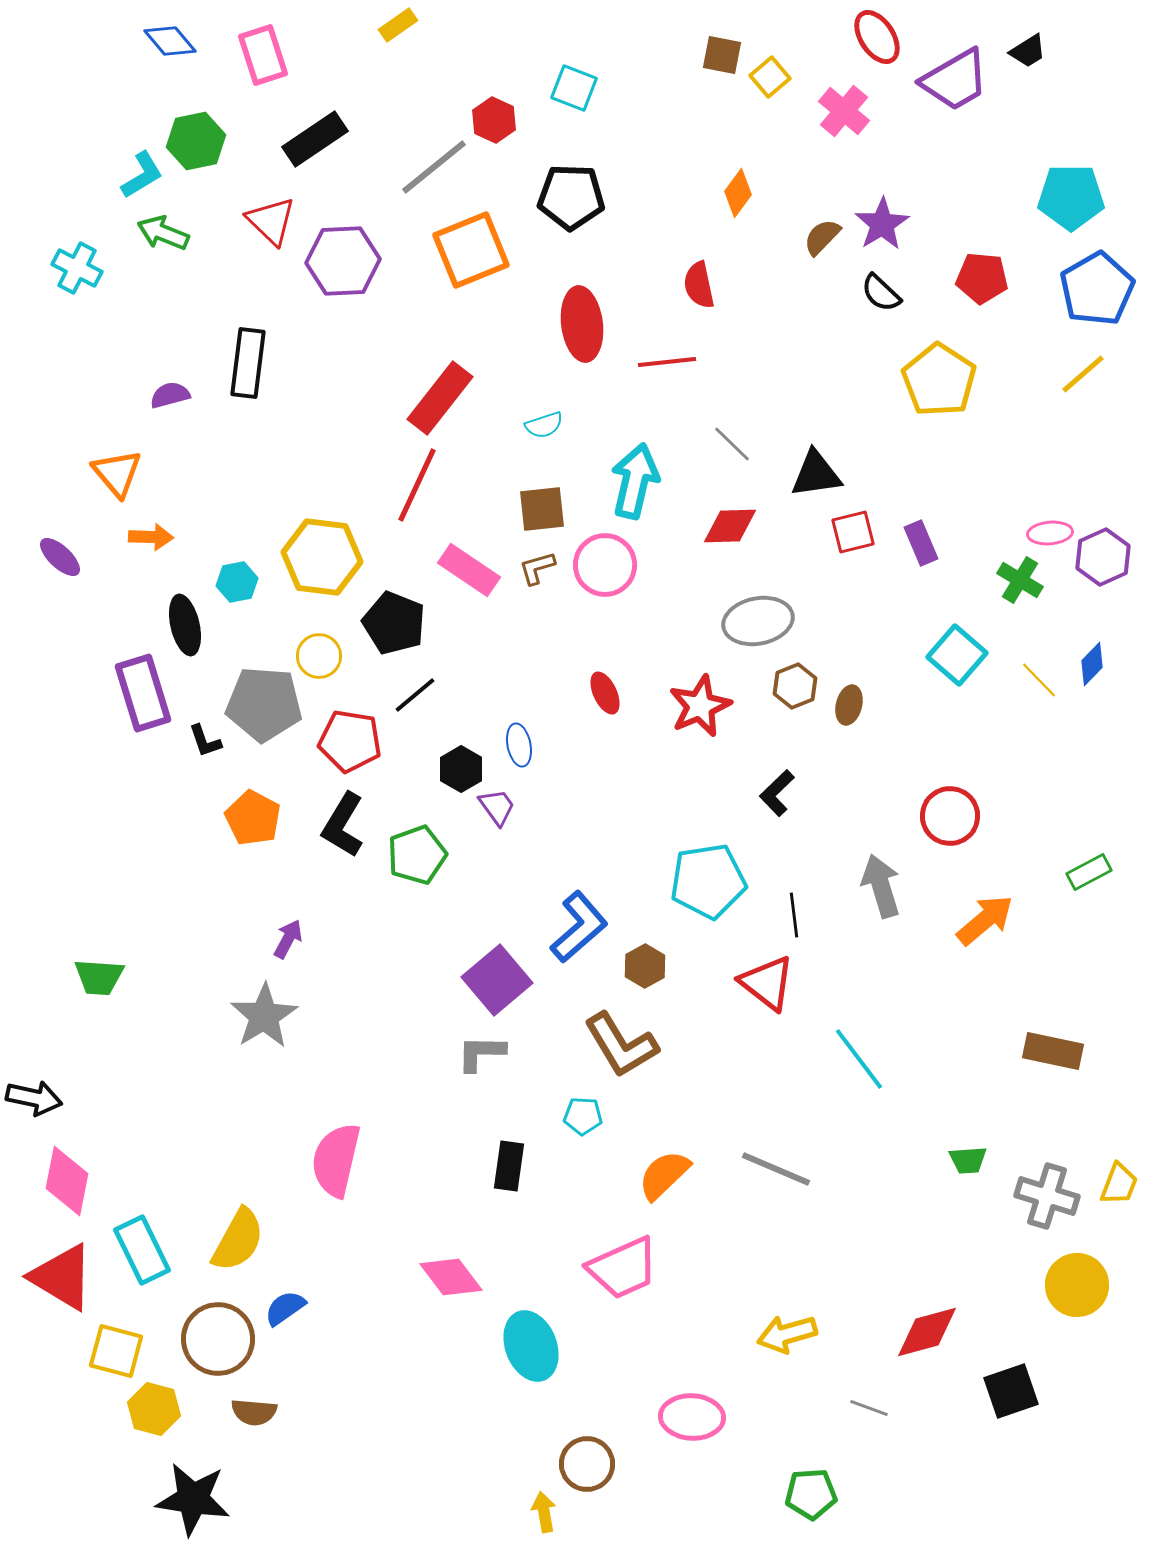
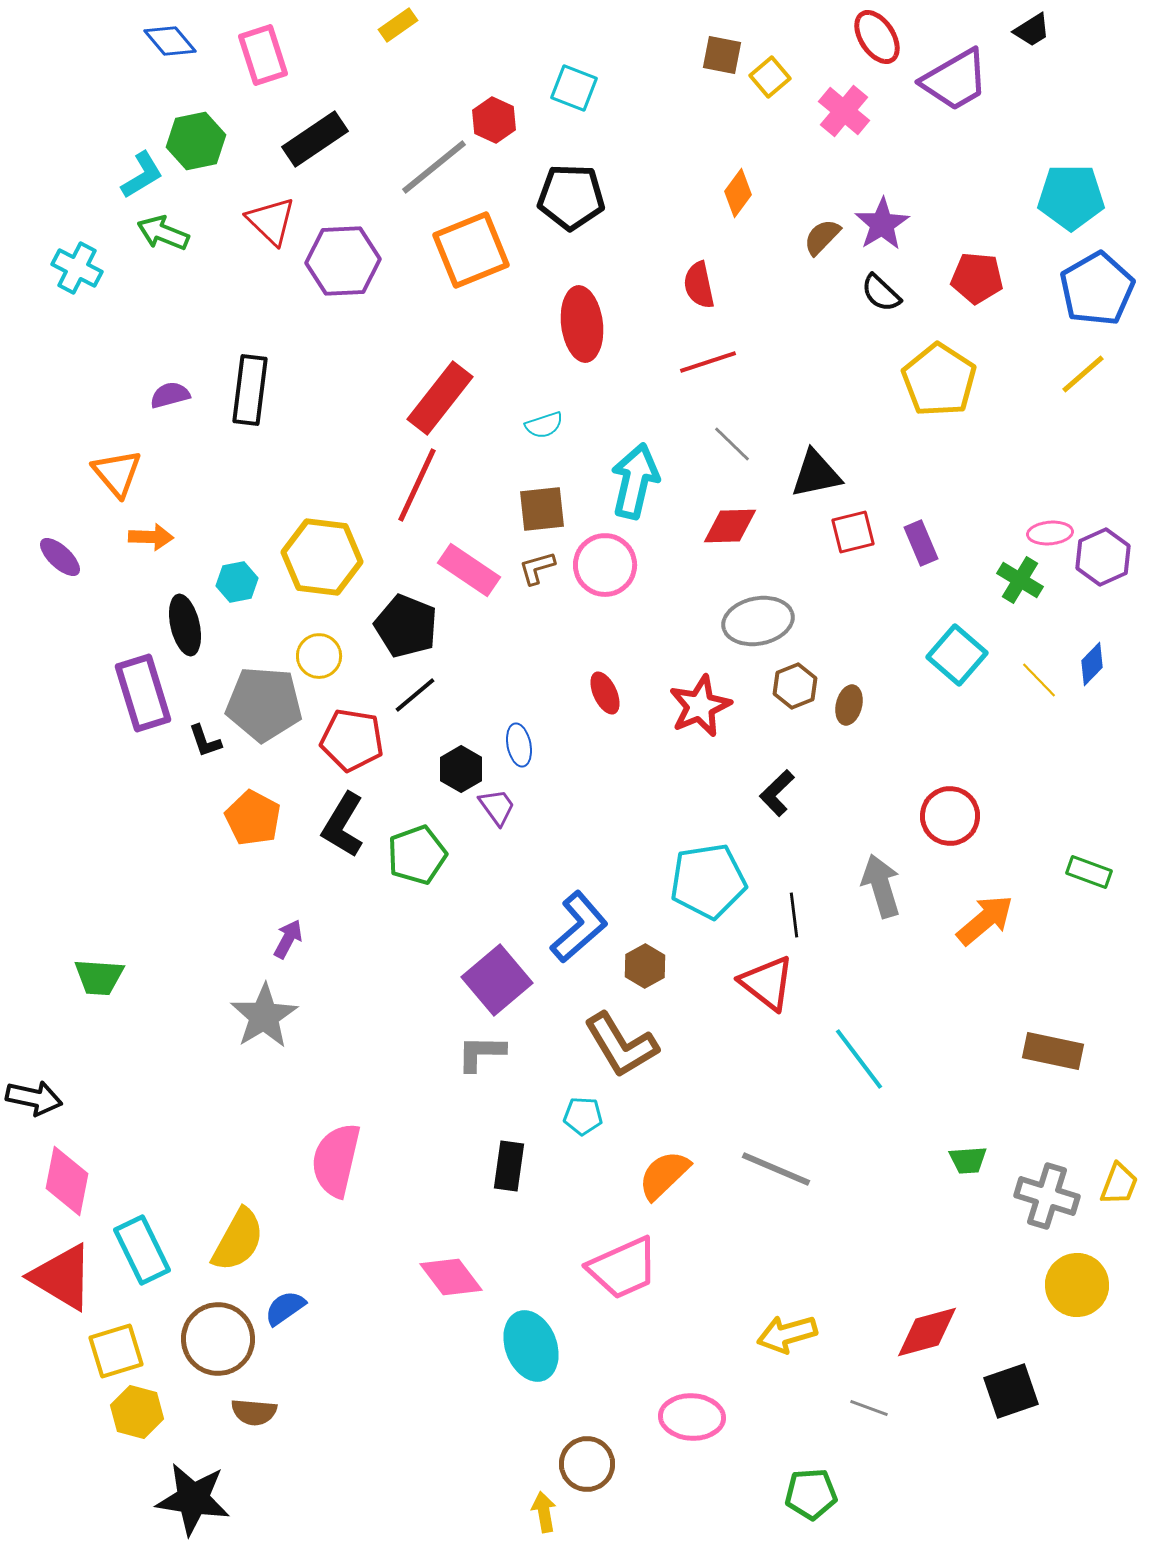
black trapezoid at (1028, 51): moved 4 px right, 21 px up
red pentagon at (982, 278): moved 5 px left
red line at (667, 362): moved 41 px right; rotated 12 degrees counterclockwise
black rectangle at (248, 363): moved 2 px right, 27 px down
black triangle at (816, 474): rotated 4 degrees counterclockwise
black pentagon at (394, 623): moved 12 px right, 3 px down
red pentagon at (350, 741): moved 2 px right, 1 px up
green rectangle at (1089, 872): rotated 48 degrees clockwise
yellow square at (116, 1351): rotated 32 degrees counterclockwise
yellow hexagon at (154, 1409): moved 17 px left, 3 px down
